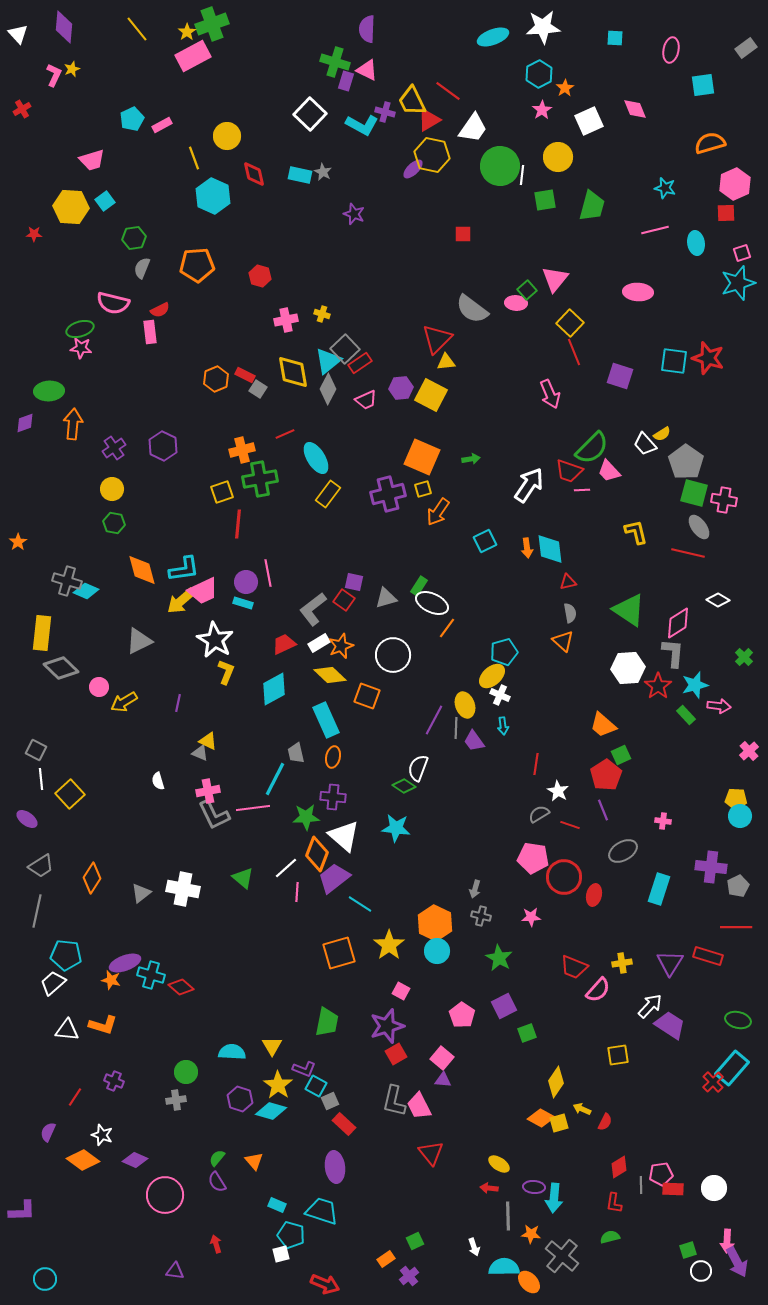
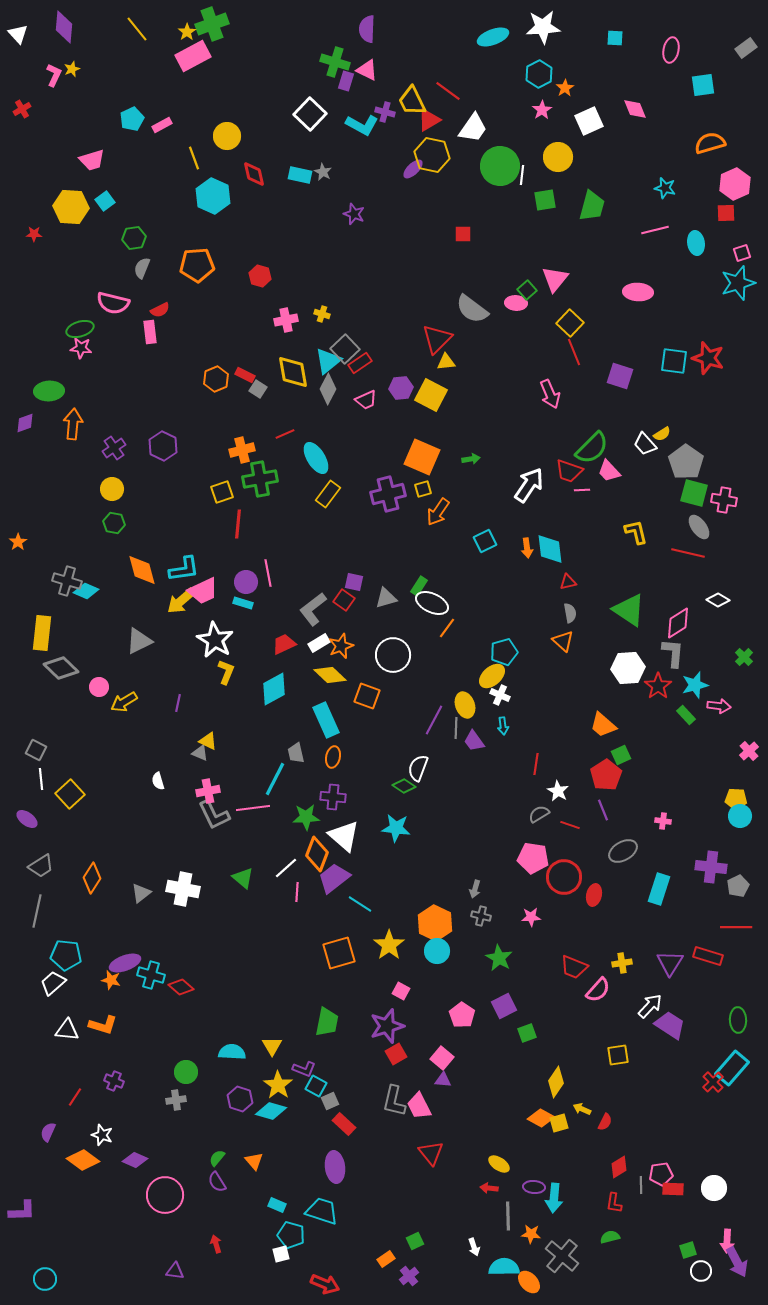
green ellipse at (738, 1020): rotated 75 degrees clockwise
